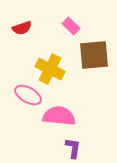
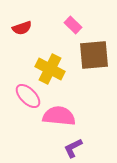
pink rectangle: moved 2 px right, 1 px up
pink ellipse: moved 1 px down; rotated 16 degrees clockwise
purple L-shape: rotated 125 degrees counterclockwise
